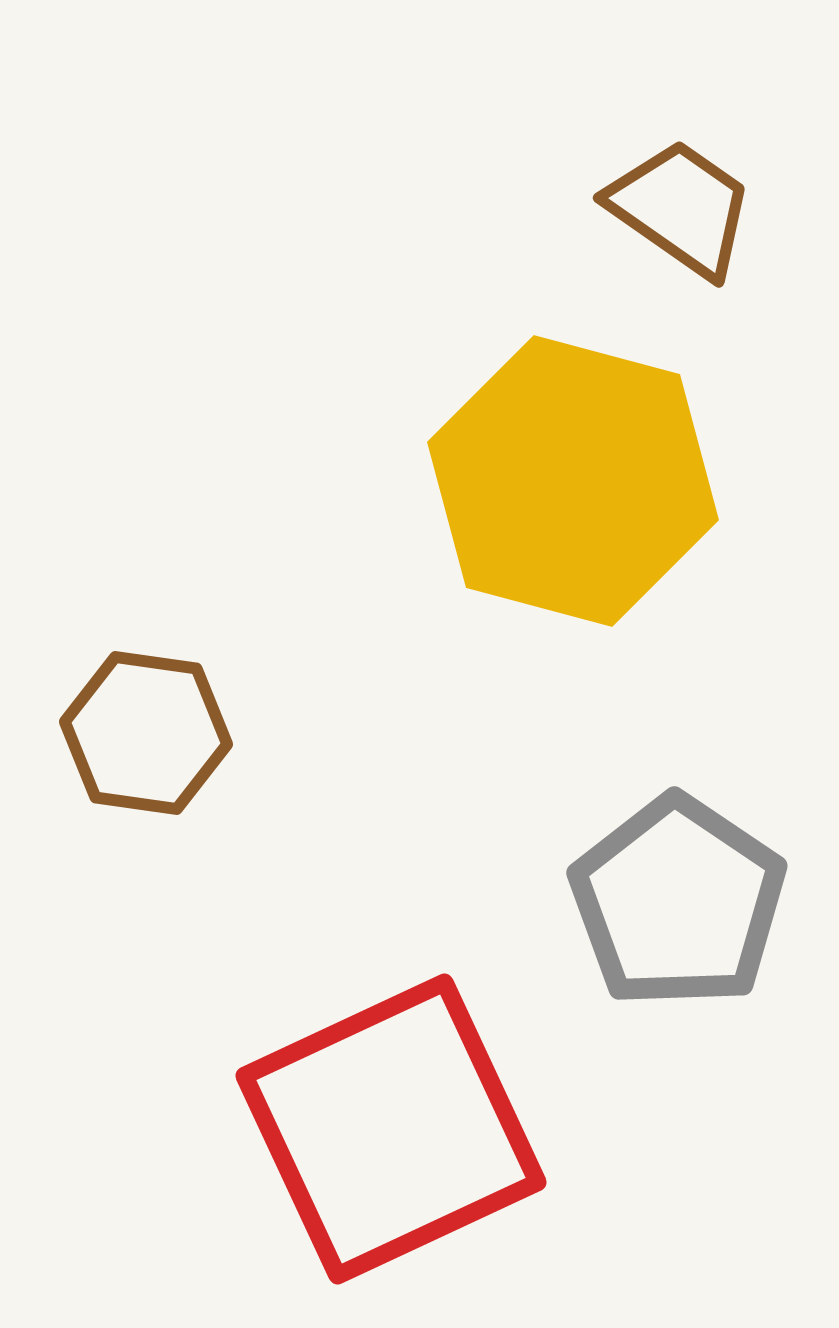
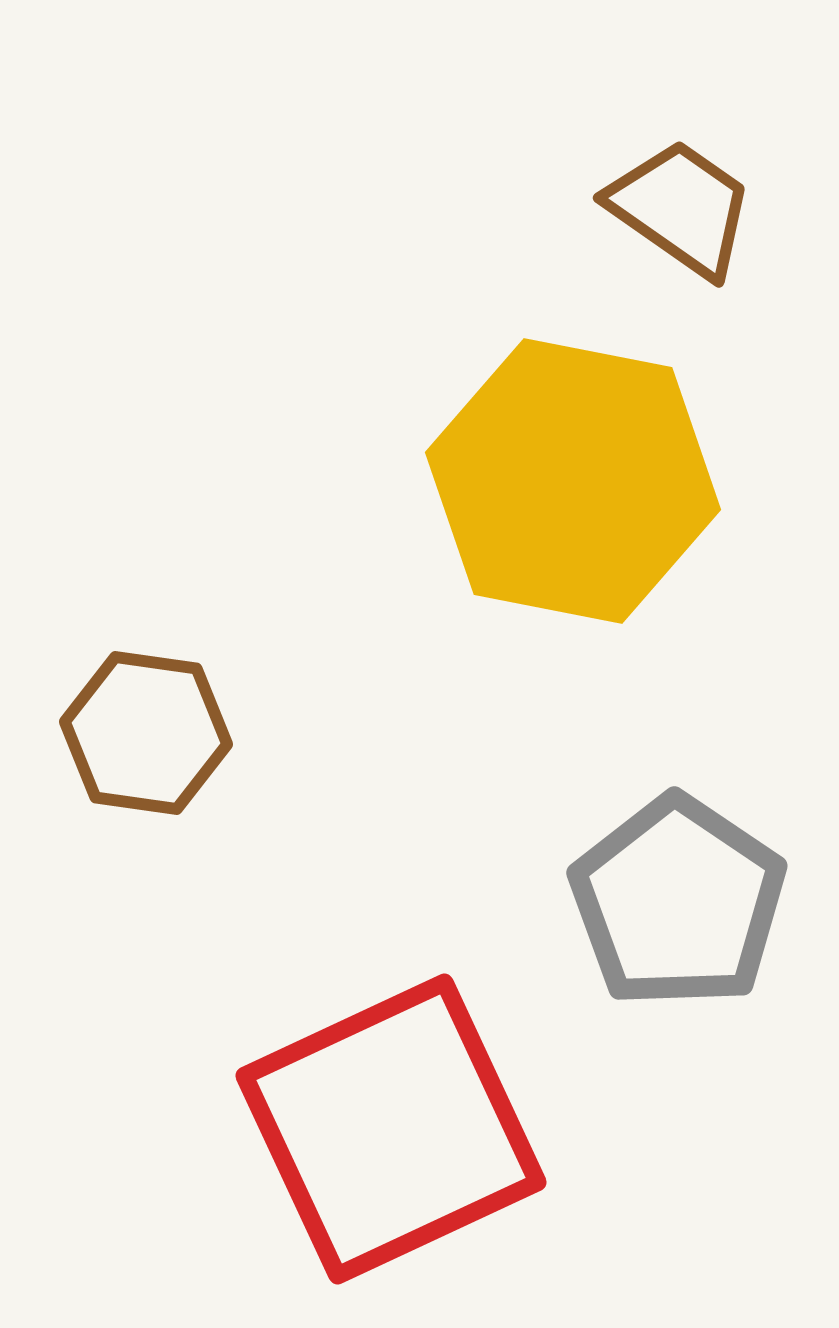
yellow hexagon: rotated 4 degrees counterclockwise
